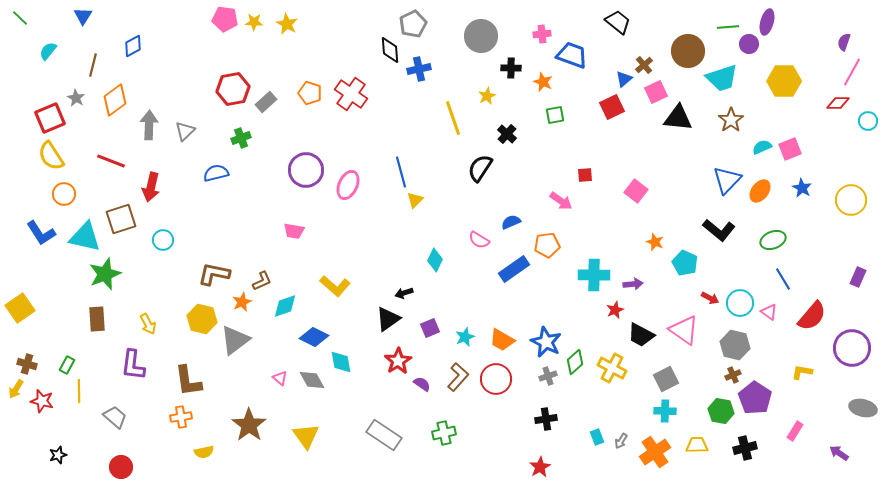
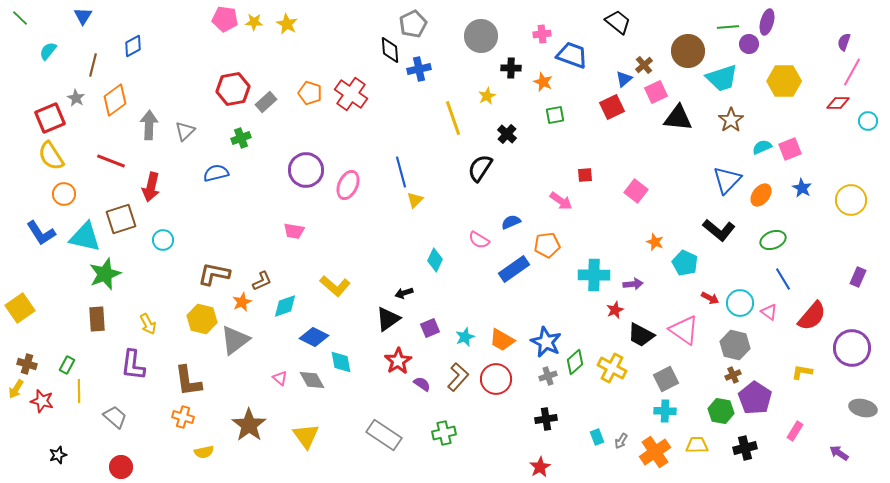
orange ellipse at (760, 191): moved 1 px right, 4 px down
orange cross at (181, 417): moved 2 px right; rotated 25 degrees clockwise
